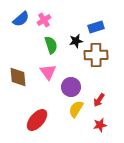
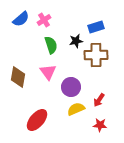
brown diamond: rotated 15 degrees clockwise
yellow semicircle: rotated 36 degrees clockwise
red star: rotated 16 degrees clockwise
